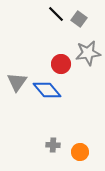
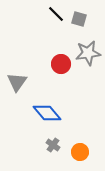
gray square: rotated 21 degrees counterclockwise
blue diamond: moved 23 px down
gray cross: rotated 32 degrees clockwise
